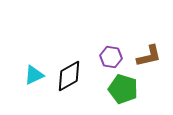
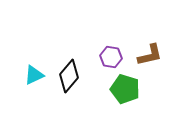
brown L-shape: moved 1 px right, 1 px up
black diamond: rotated 20 degrees counterclockwise
green pentagon: moved 2 px right
